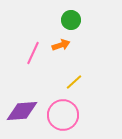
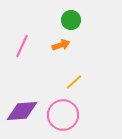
pink line: moved 11 px left, 7 px up
